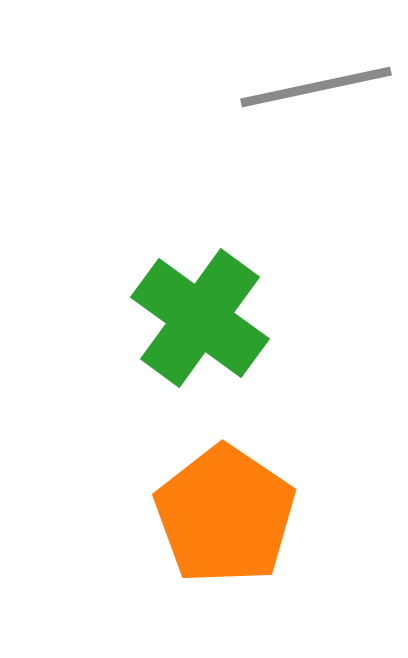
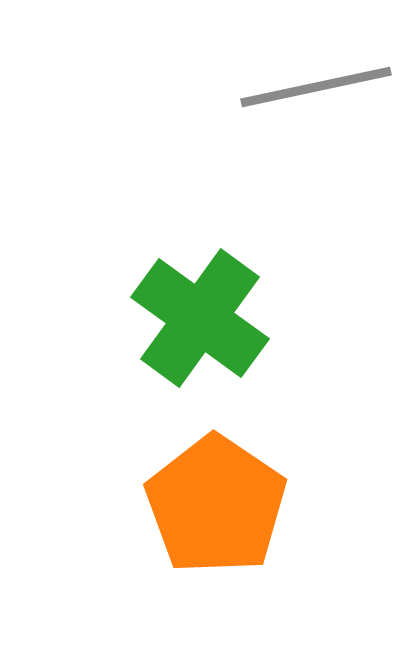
orange pentagon: moved 9 px left, 10 px up
